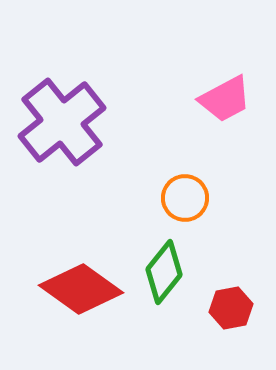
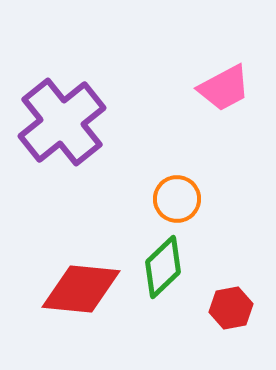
pink trapezoid: moved 1 px left, 11 px up
orange circle: moved 8 px left, 1 px down
green diamond: moved 1 px left, 5 px up; rotated 8 degrees clockwise
red diamond: rotated 30 degrees counterclockwise
